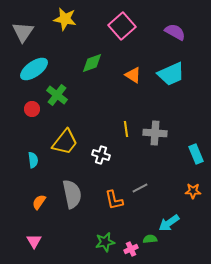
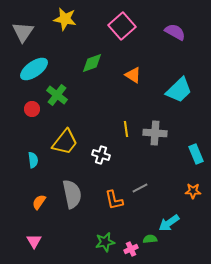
cyan trapezoid: moved 8 px right, 16 px down; rotated 20 degrees counterclockwise
